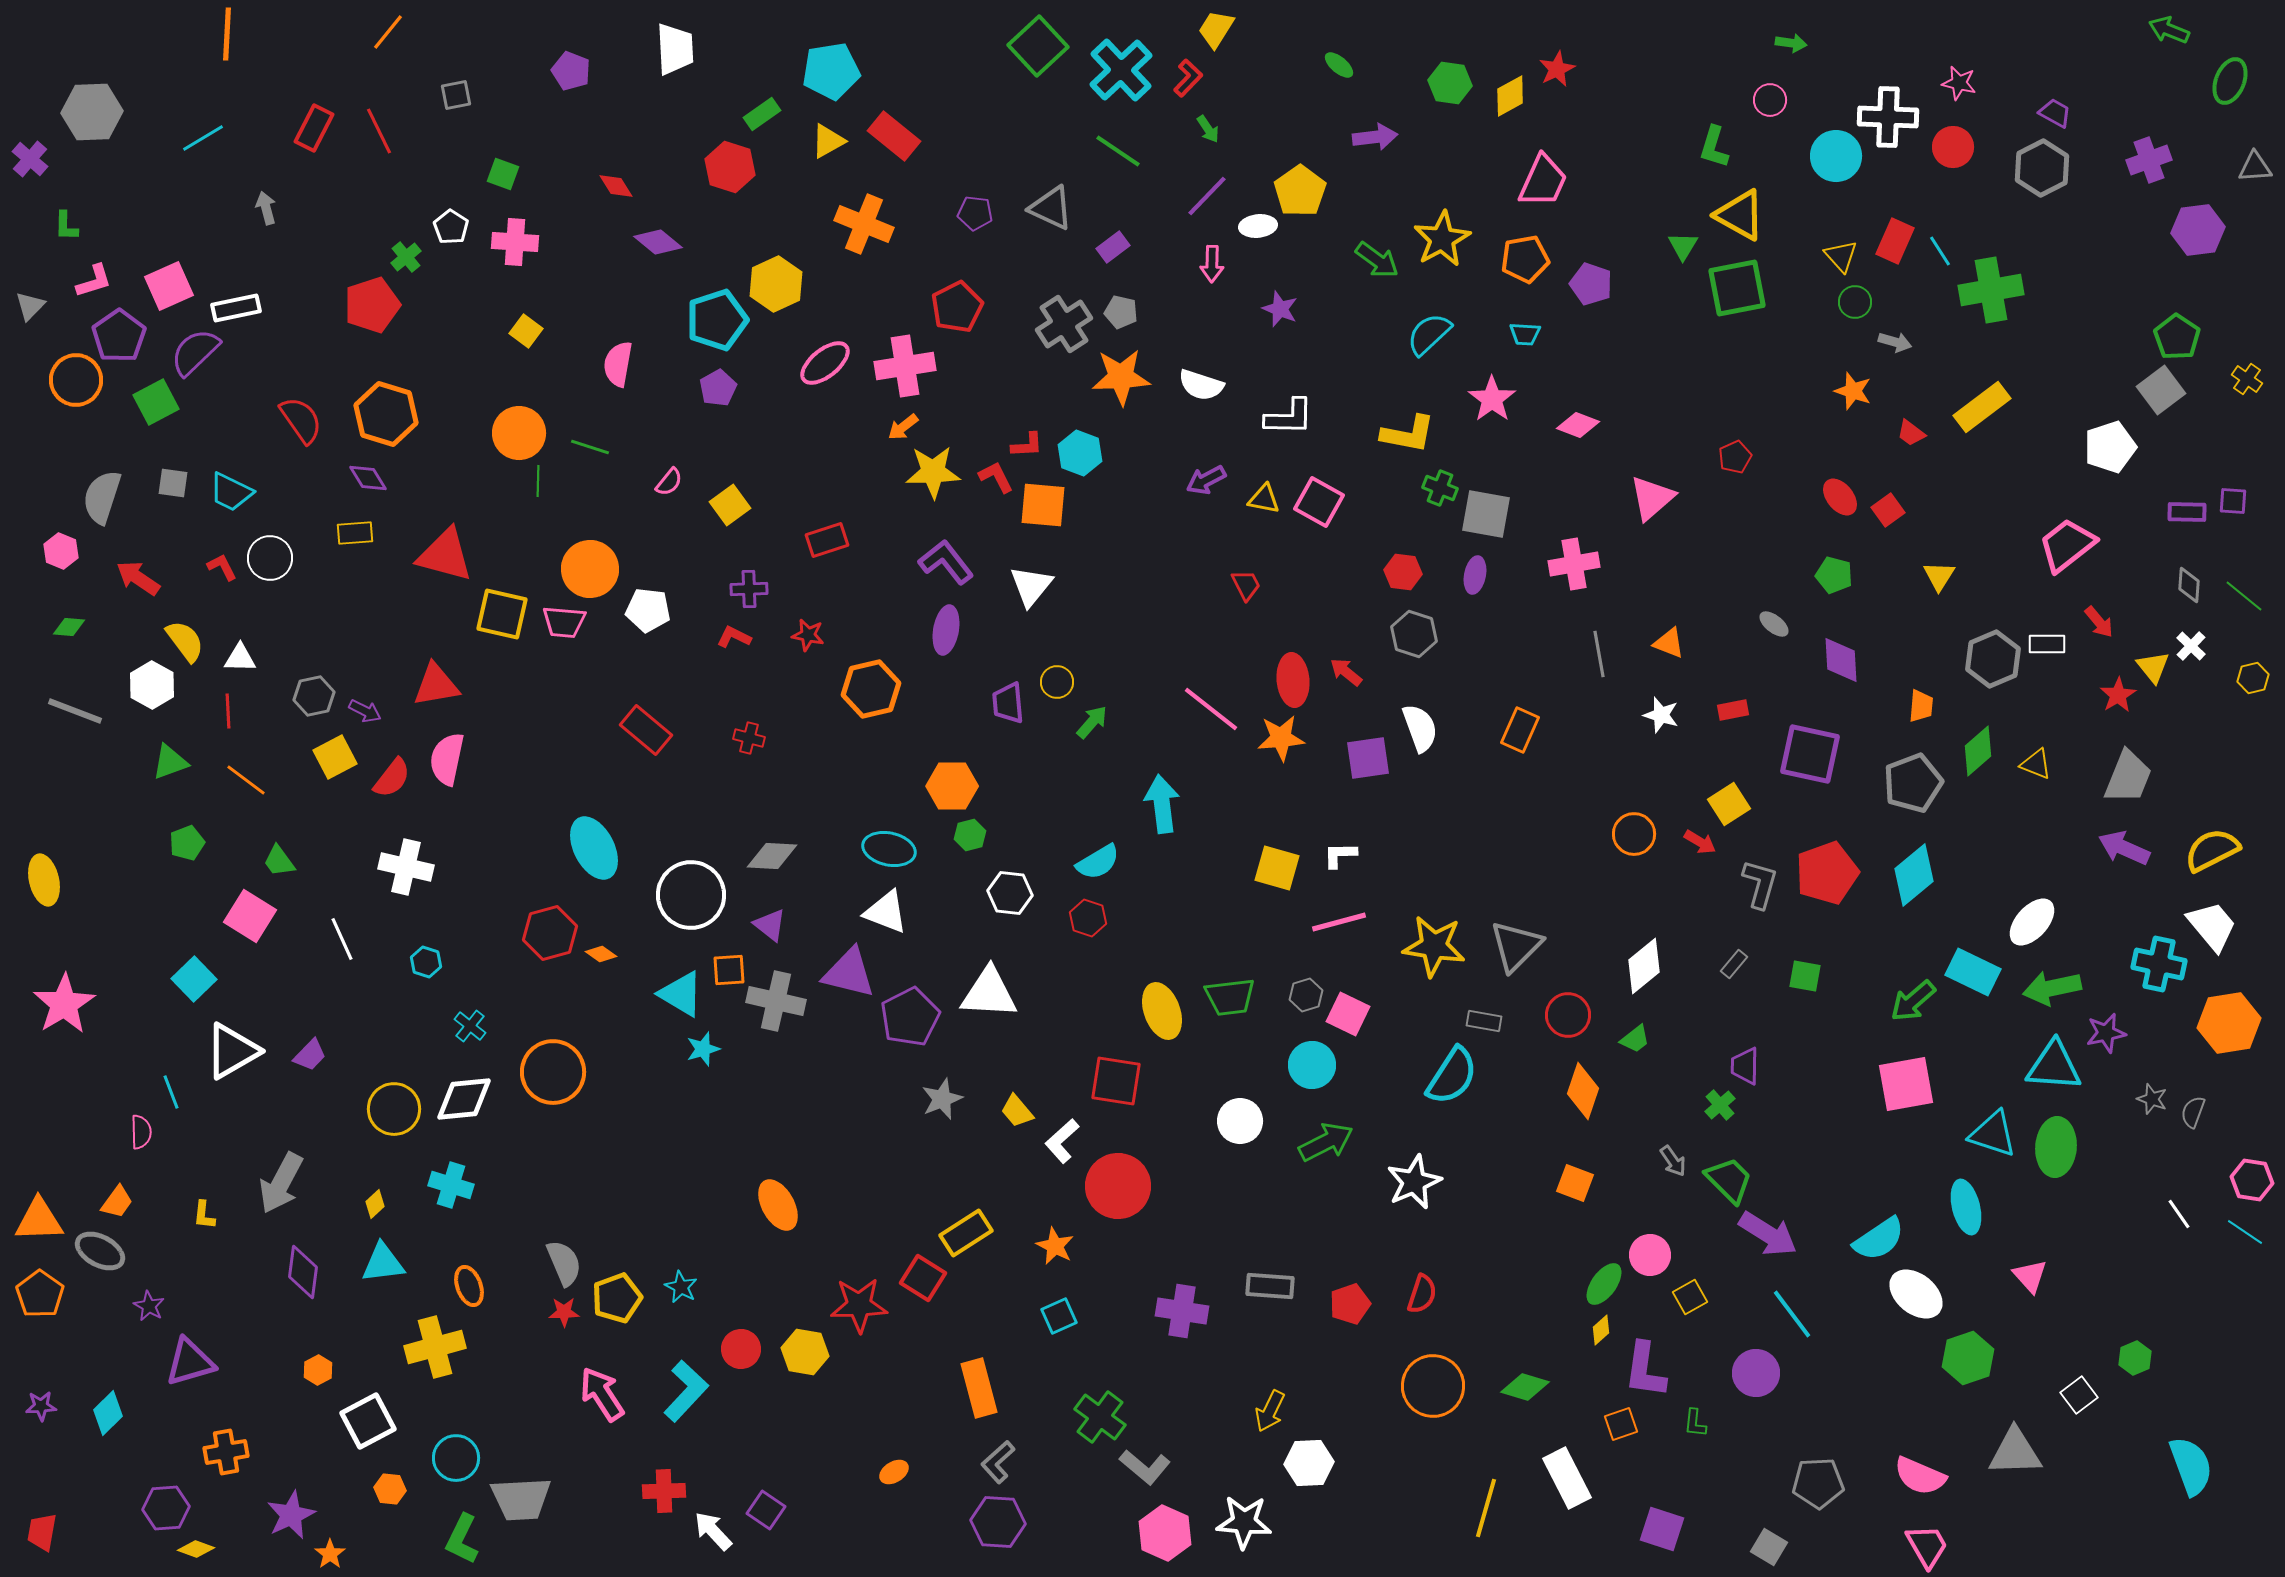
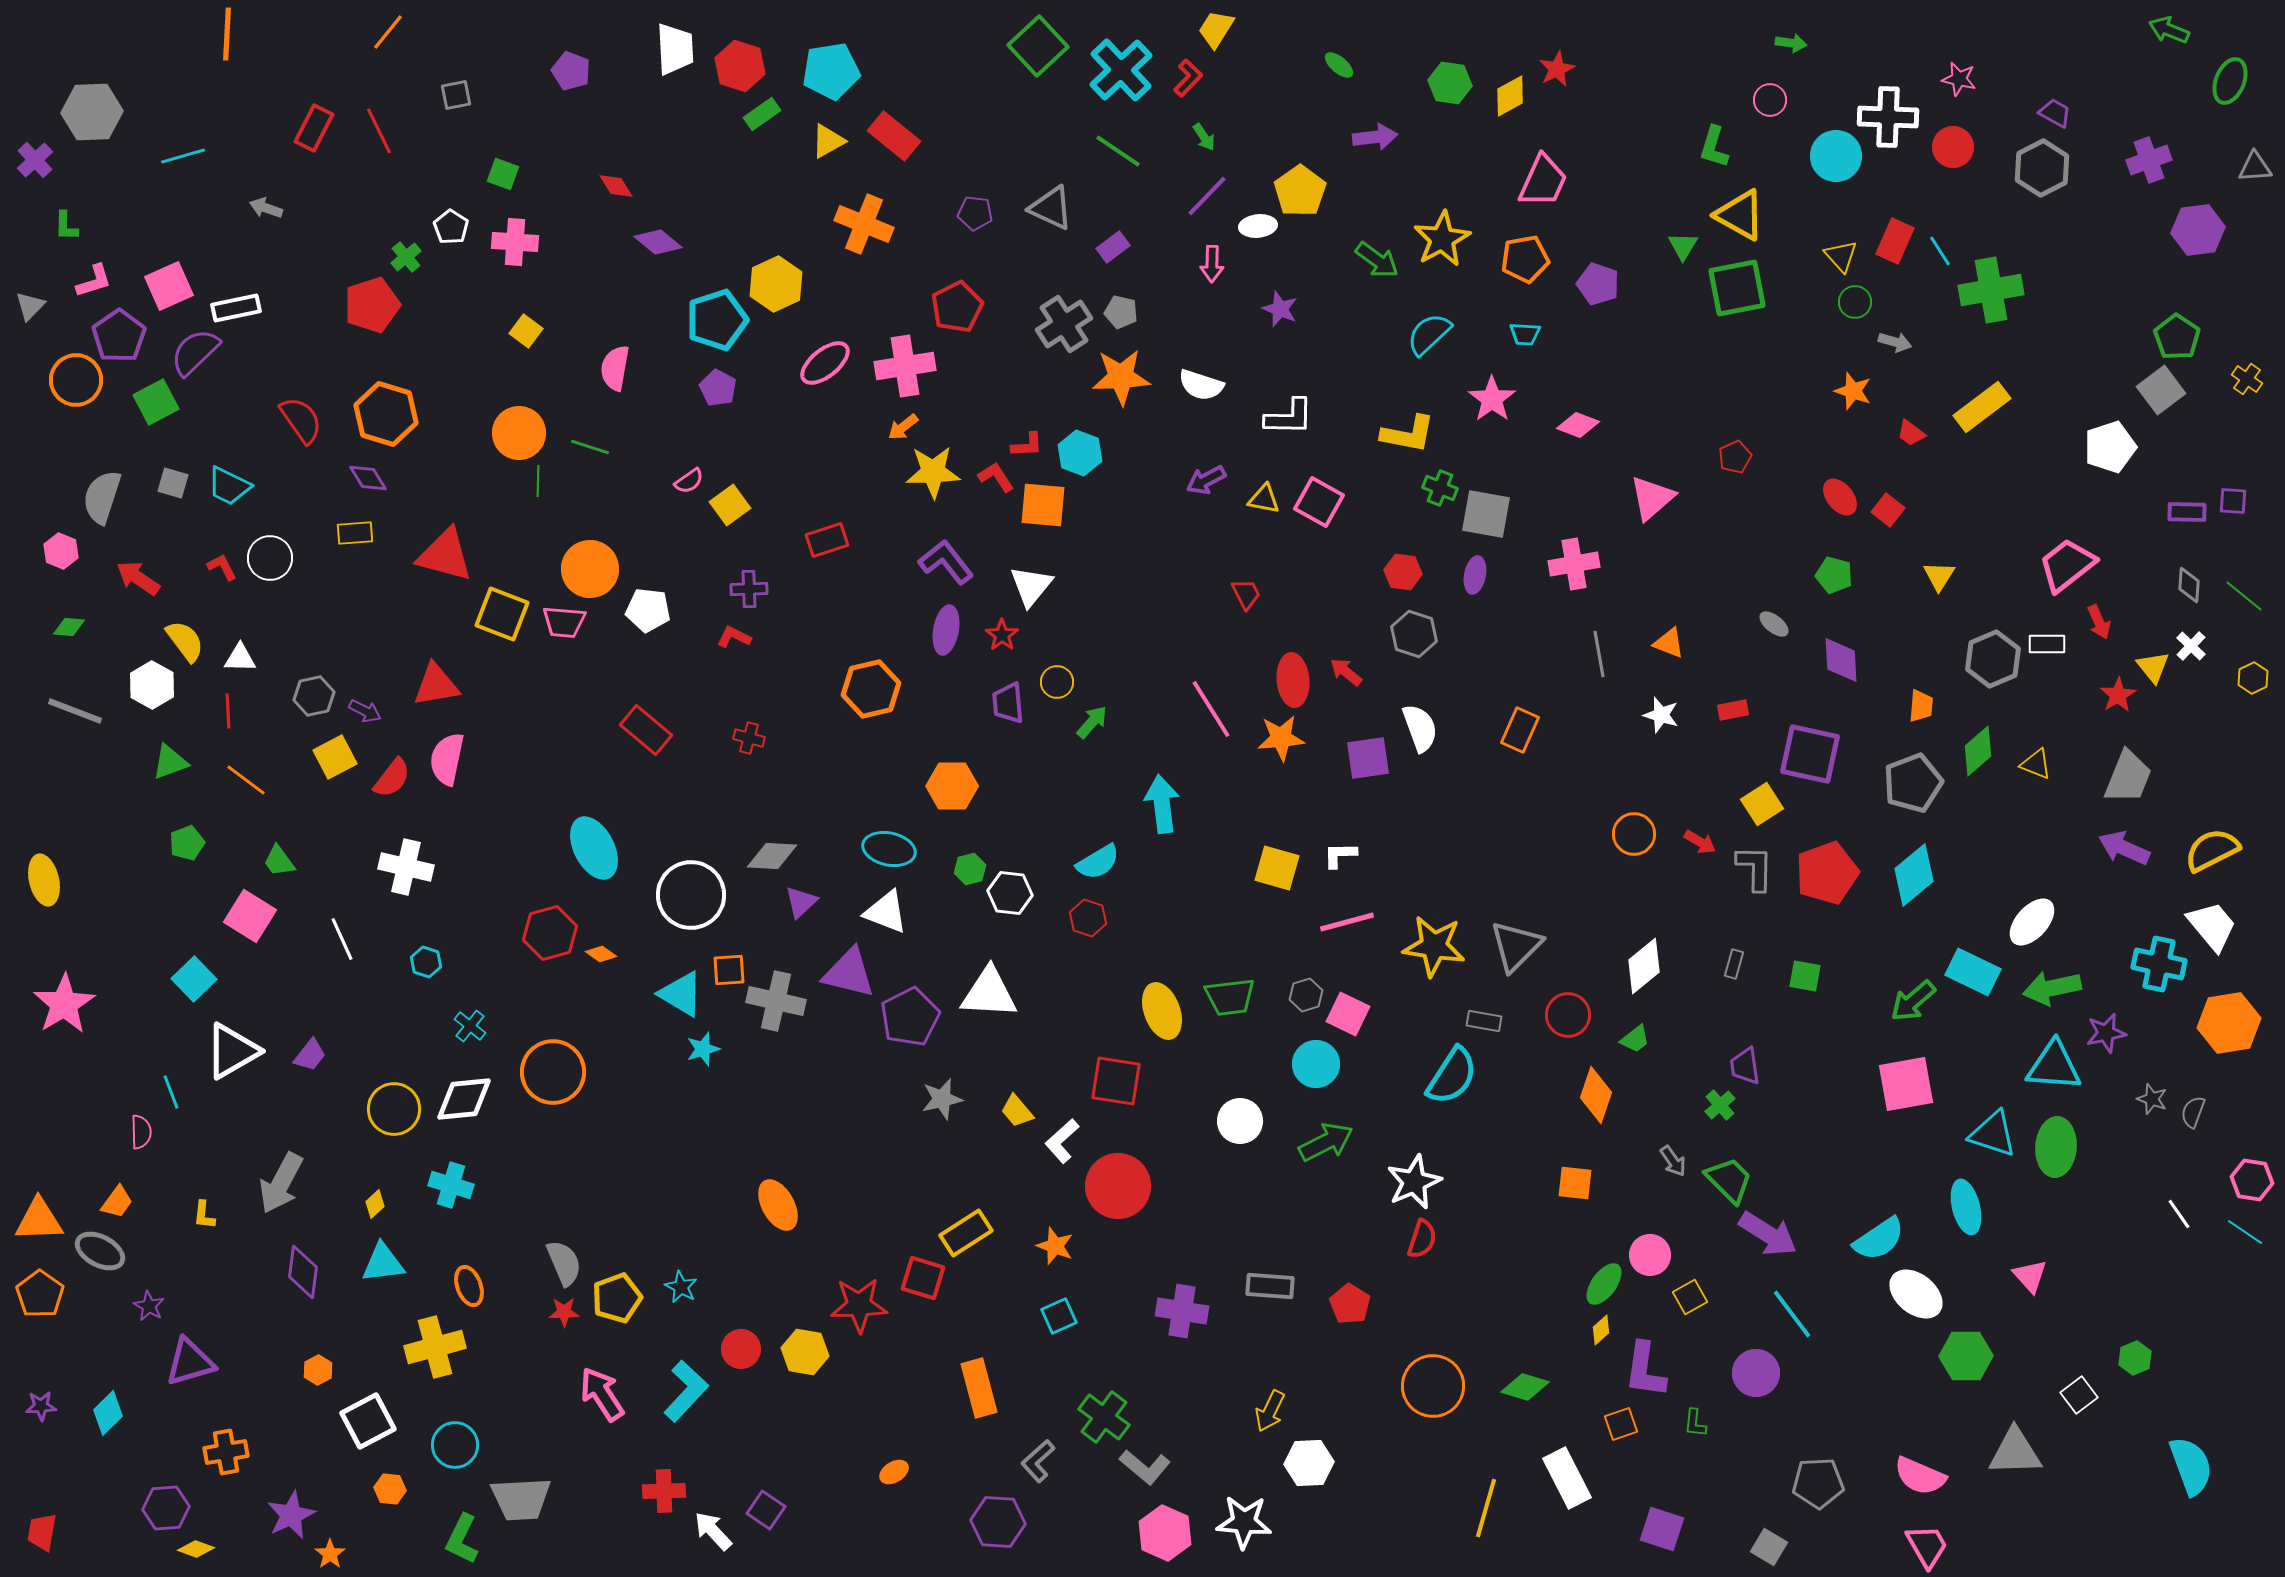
pink star at (1959, 83): moved 4 px up
green arrow at (1208, 129): moved 4 px left, 8 px down
cyan line at (203, 138): moved 20 px left, 18 px down; rotated 15 degrees clockwise
purple cross at (30, 159): moved 5 px right, 1 px down; rotated 6 degrees clockwise
red hexagon at (730, 167): moved 10 px right, 101 px up
gray arrow at (266, 208): rotated 56 degrees counterclockwise
purple pentagon at (1591, 284): moved 7 px right
pink semicircle at (618, 364): moved 3 px left, 4 px down
purple pentagon at (718, 388): rotated 15 degrees counterclockwise
red L-shape at (996, 477): rotated 6 degrees counterclockwise
pink semicircle at (669, 482): moved 20 px right, 1 px up; rotated 16 degrees clockwise
gray square at (173, 483): rotated 8 degrees clockwise
cyan trapezoid at (231, 492): moved 2 px left, 6 px up
red square at (1888, 510): rotated 16 degrees counterclockwise
pink trapezoid at (2067, 545): moved 20 px down
red trapezoid at (1246, 585): moved 9 px down
yellow square at (502, 614): rotated 8 degrees clockwise
red arrow at (2099, 622): rotated 16 degrees clockwise
red star at (808, 635): moved 194 px right; rotated 24 degrees clockwise
yellow hexagon at (2253, 678): rotated 12 degrees counterclockwise
pink line at (1211, 709): rotated 20 degrees clockwise
yellow square at (1729, 804): moved 33 px right
green hexagon at (970, 835): moved 34 px down
gray L-shape at (1760, 884): moved 5 px left, 16 px up; rotated 15 degrees counterclockwise
pink line at (1339, 922): moved 8 px right
purple triangle at (770, 925): moved 31 px right, 23 px up; rotated 39 degrees clockwise
gray rectangle at (1734, 964): rotated 24 degrees counterclockwise
purple trapezoid at (310, 1055): rotated 6 degrees counterclockwise
cyan circle at (1312, 1065): moved 4 px right, 1 px up
purple trapezoid at (1745, 1066): rotated 9 degrees counterclockwise
orange diamond at (1583, 1091): moved 13 px right, 4 px down
gray star at (942, 1099): rotated 9 degrees clockwise
orange square at (1575, 1183): rotated 15 degrees counterclockwise
orange star at (1055, 1246): rotated 6 degrees counterclockwise
red square at (923, 1278): rotated 15 degrees counterclockwise
red semicircle at (1422, 1294): moved 55 px up
red pentagon at (1350, 1304): rotated 21 degrees counterclockwise
green hexagon at (1968, 1358): moved 2 px left, 2 px up; rotated 18 degrees clockwise
green cross at (1100, 1417): moved 4 px right
cyan circle at (456, 1458): moved 1 px left, 13 px up
gray L-shape at (998, 1462): moved 40 px right, 1 px up
